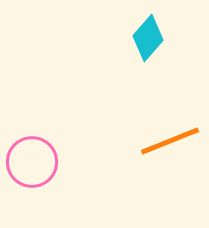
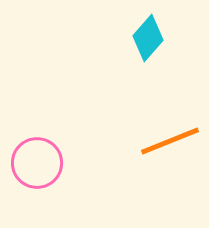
pink circle: moved 5 px right, 1 px down
